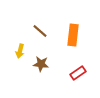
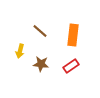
red rectangle: moved 7 px left, 7 px up
